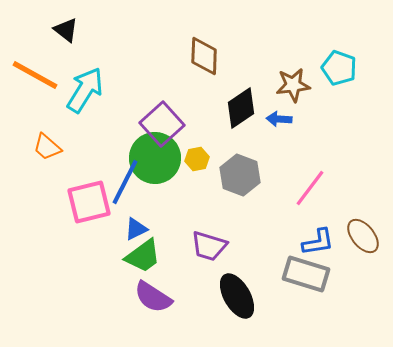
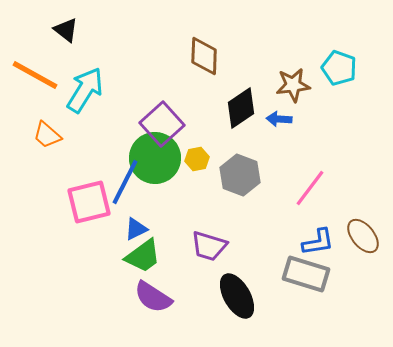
orange trapezoid: moved 12 px up
